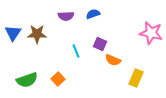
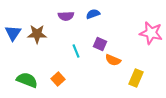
green semicircle: rotated 140 degrees counterclockwise
